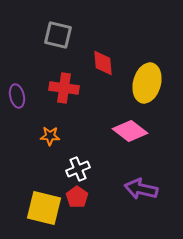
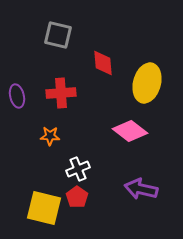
red cross: moved 3 px left, 5 px down; rotated 12 degrees counterclockwise
